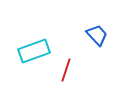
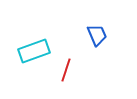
blue trapezoid: rotated 20 degrees clockwise
